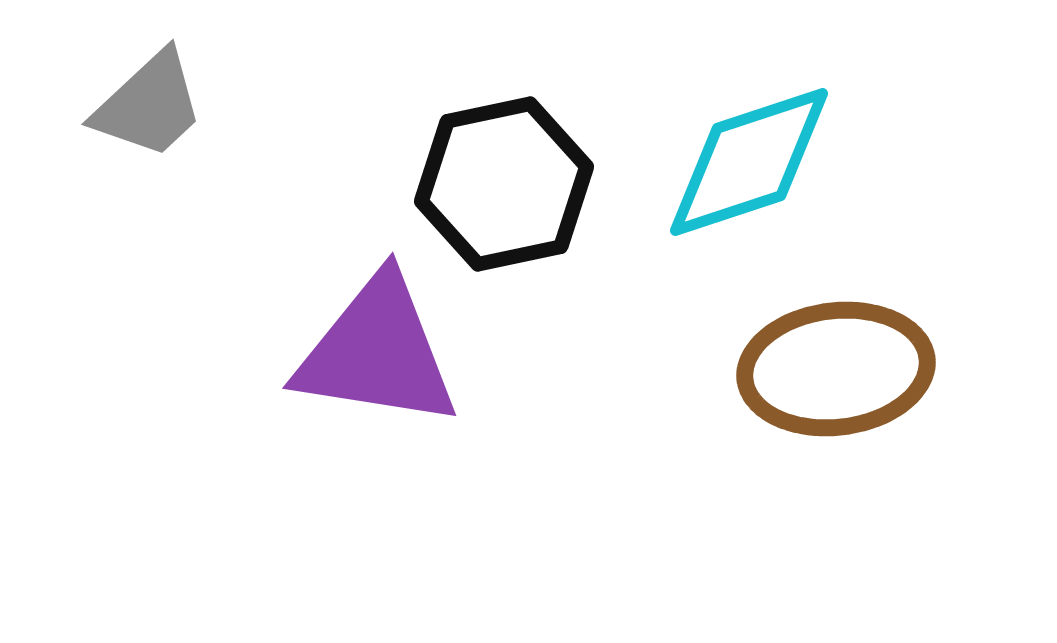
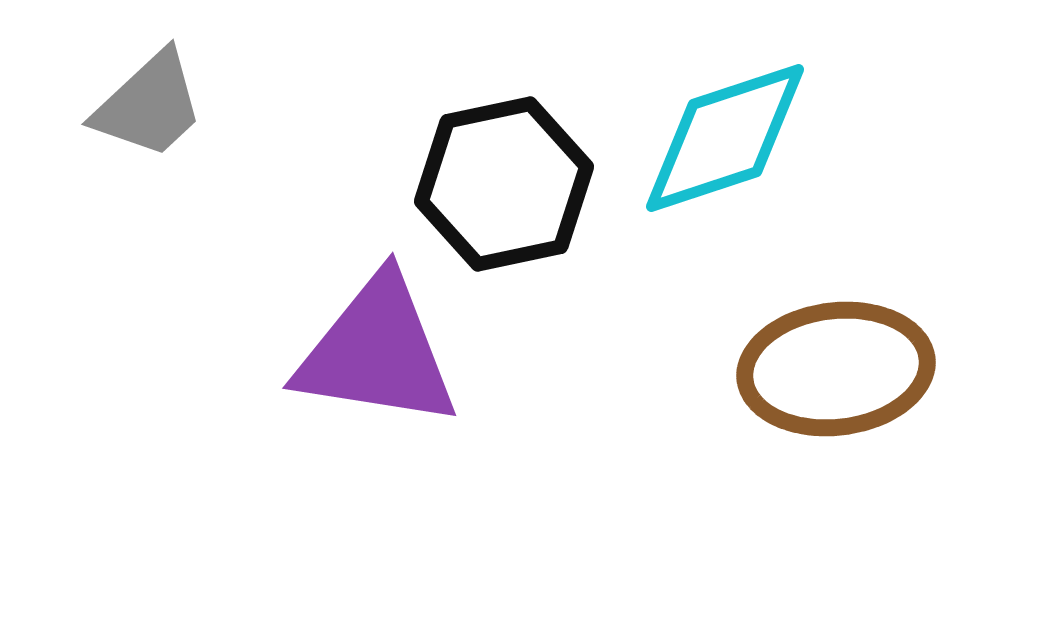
cyan diamond: moved 24 px left, 24 px up
